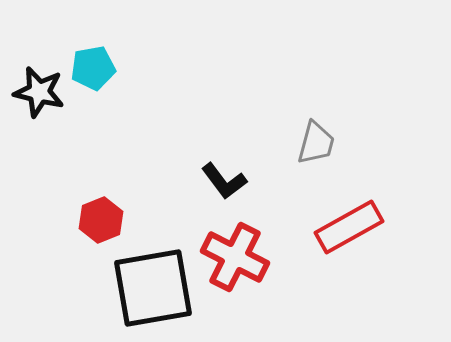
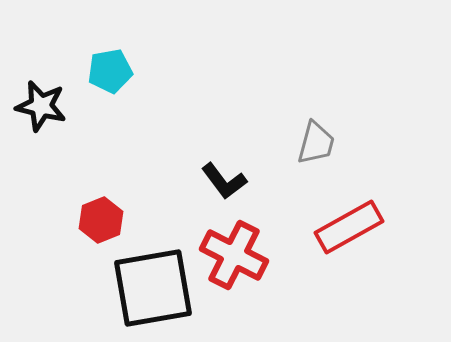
cyan pentagon: moved 17 px right, 3 px down
black star: moved 2 px right, 14 px down
red cross: moved 1 px left, 2 px up
